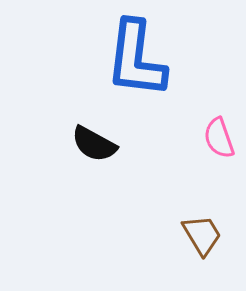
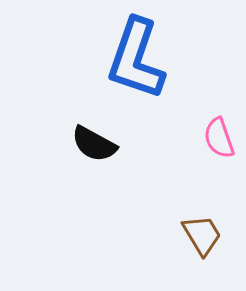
blue L-shape: rotated 12 degrees clockwise
